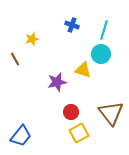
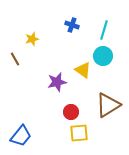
cyan circle: moved 2 px right, 2 px down
yellow triangle: rotated 18 degrees clockwise
brown triangle: moved 3 px left, 8 px up; rotated 36 degrees clockwise
yellow square: rotated 24 degrees clockwise
